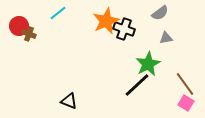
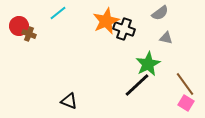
gray triangle: rotated 24 degrees clockwise
